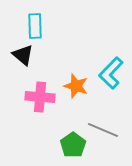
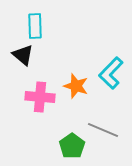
green pentagon: moved 1 px left, 1 px down
